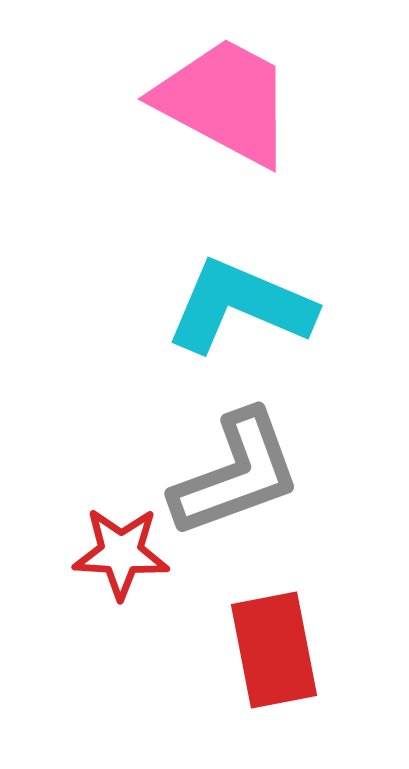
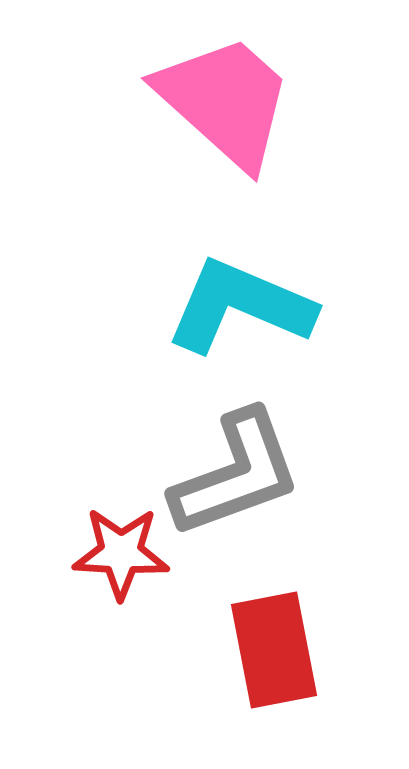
pink trapezoid: rotated 14 degrees clockwise
